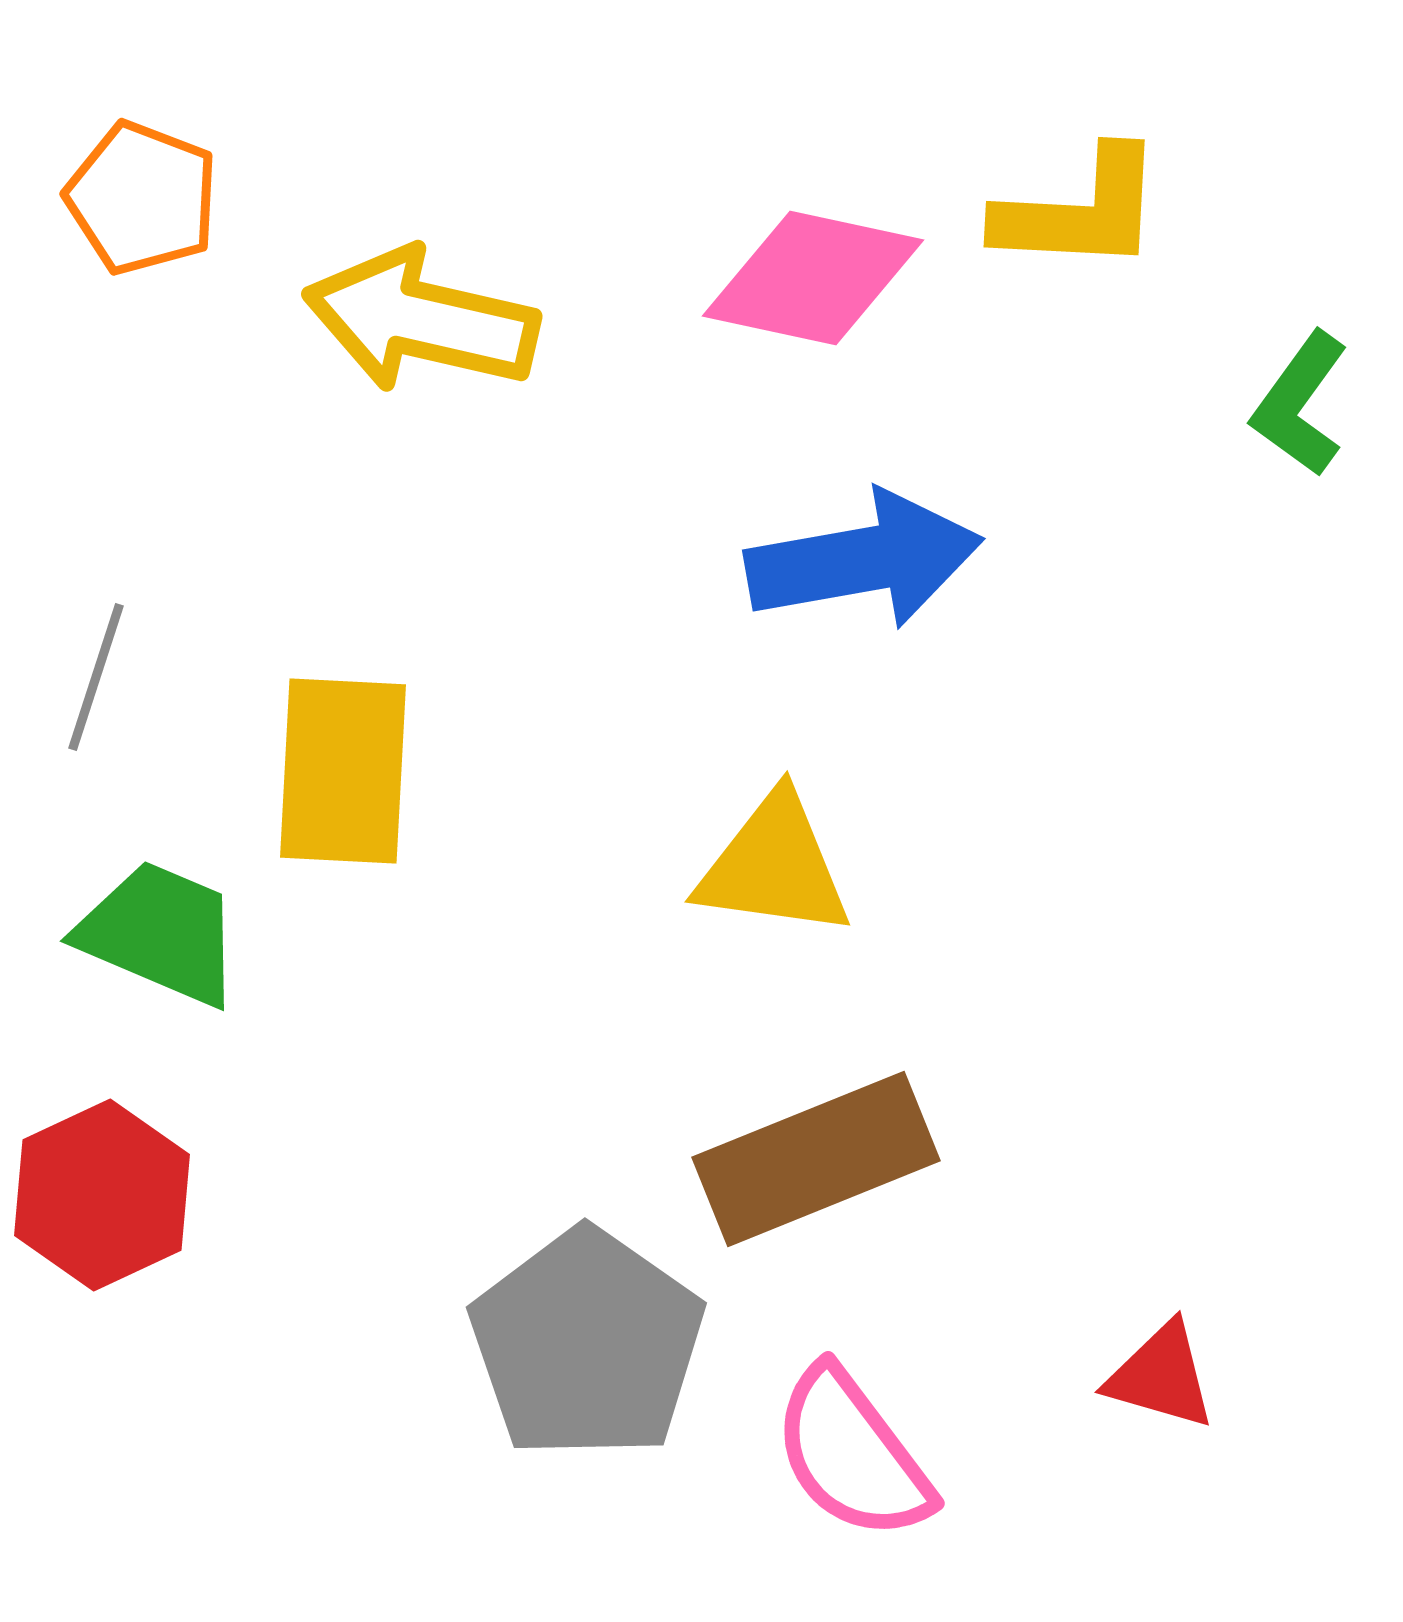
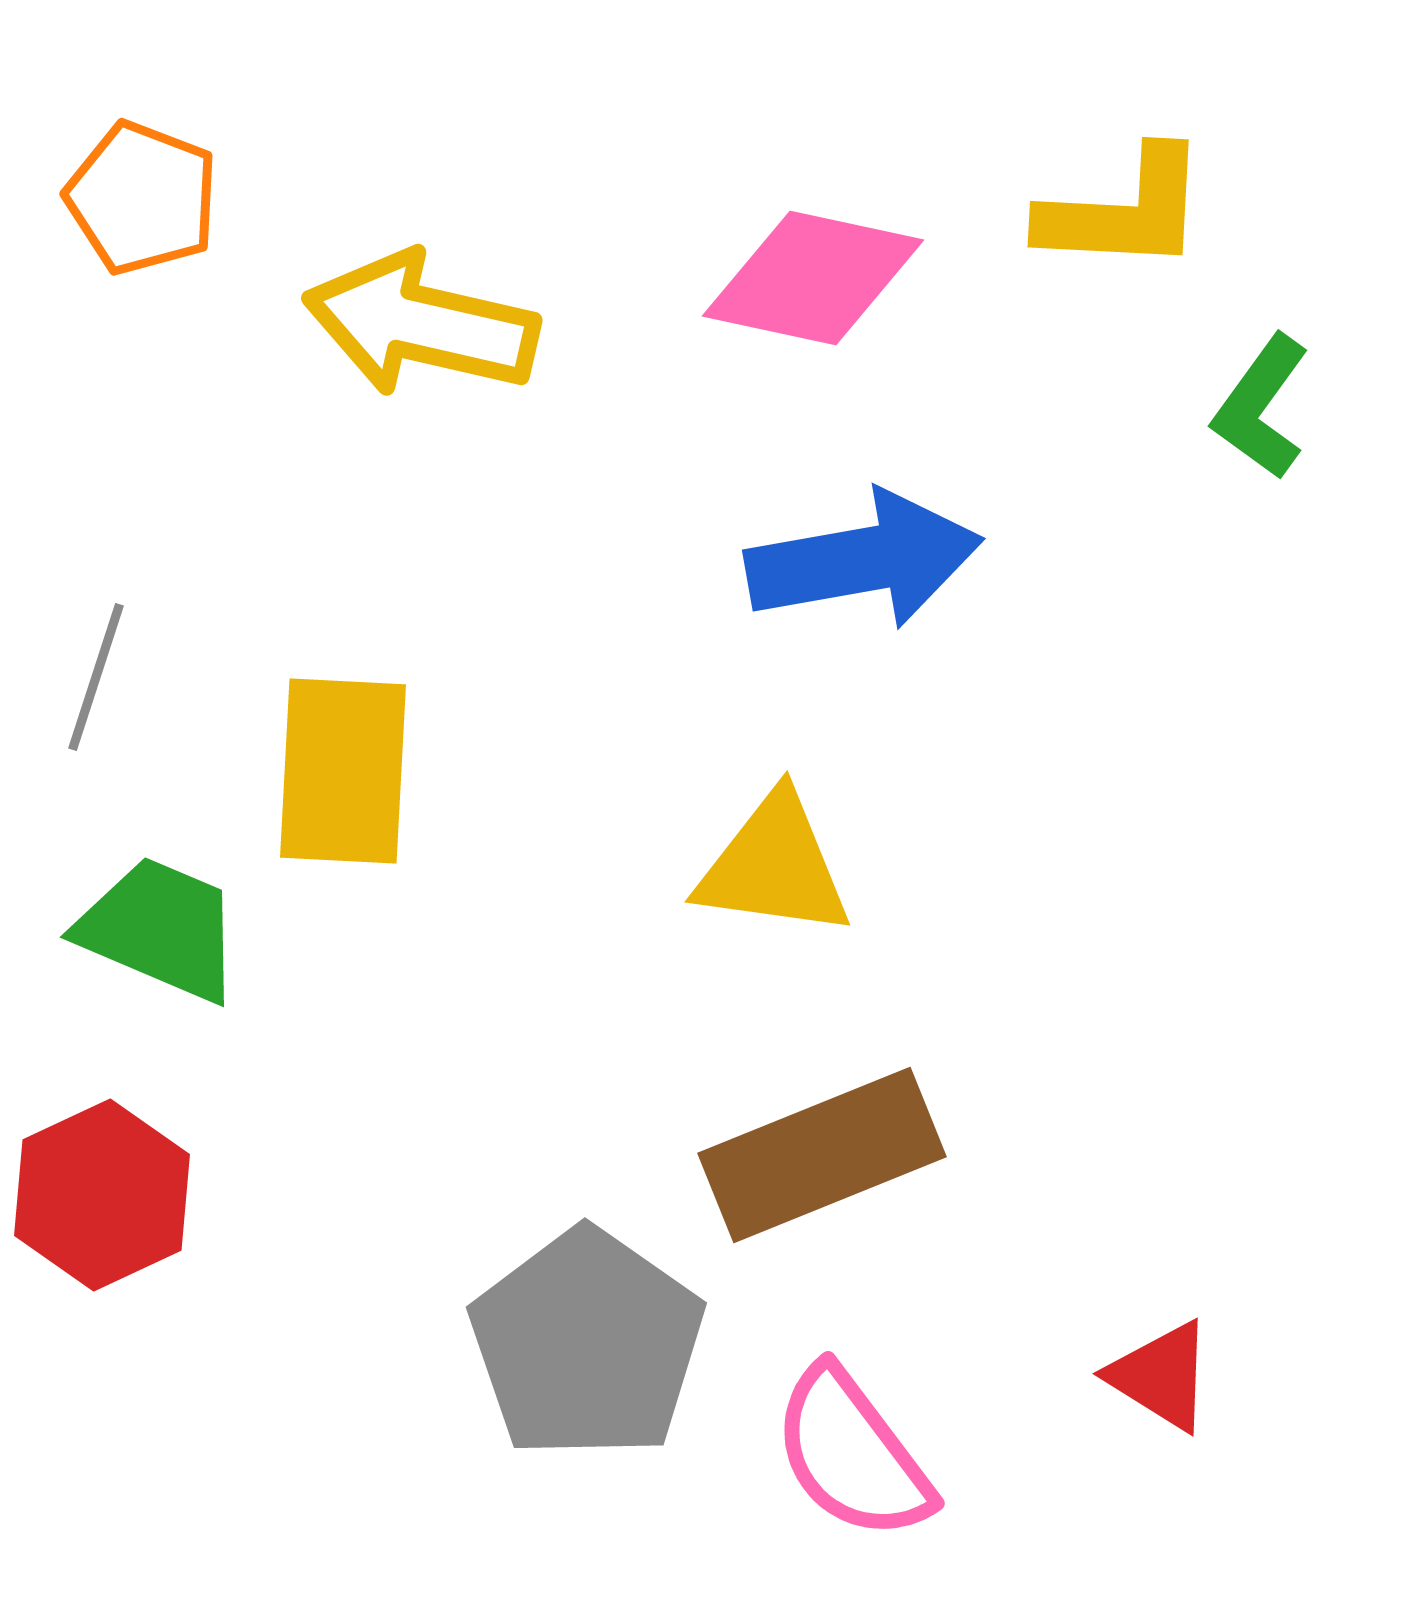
yellow L-shape: moved 44 px right
yellow arrow: moved 4 px down
green L-shape: moved 39 px left, 3 px down
green trapezoid: moved 4 px up
brown rectangle: moved 6 px right, 4 px up
red triangle: rotated 16 degrees clockwise
